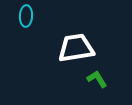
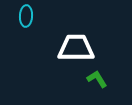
white trapezoid: rotated 9 degrees clockwise
